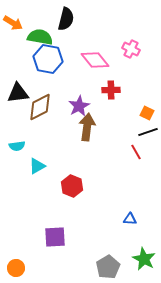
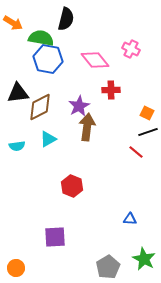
green semicircle: moved 1 px right, 1 px down
red line: rotated 21 degrees counterclockwise
cyan triangle: moved 11 px right, 27 px up
